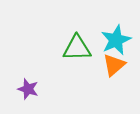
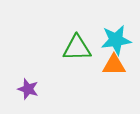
cyan star: rotated 16 degrees clockwise
orange triangle: rotated 40 degrees clockwise
